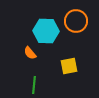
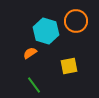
cyan hexagon: rotated 15 degrees clockwise
orange semicircle: rotated 96 degrees clockwise
green line: rotated 42 degrees counterclockwise
